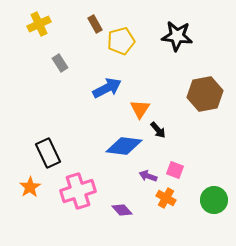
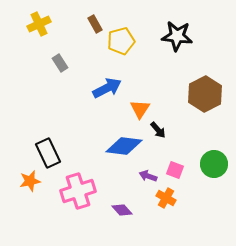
brown hexagon: rotated 16 degrees counterclockwise
orange star: moved 6 px up; rotated 20 degrees clockwise
green circle: moved 36 px up
